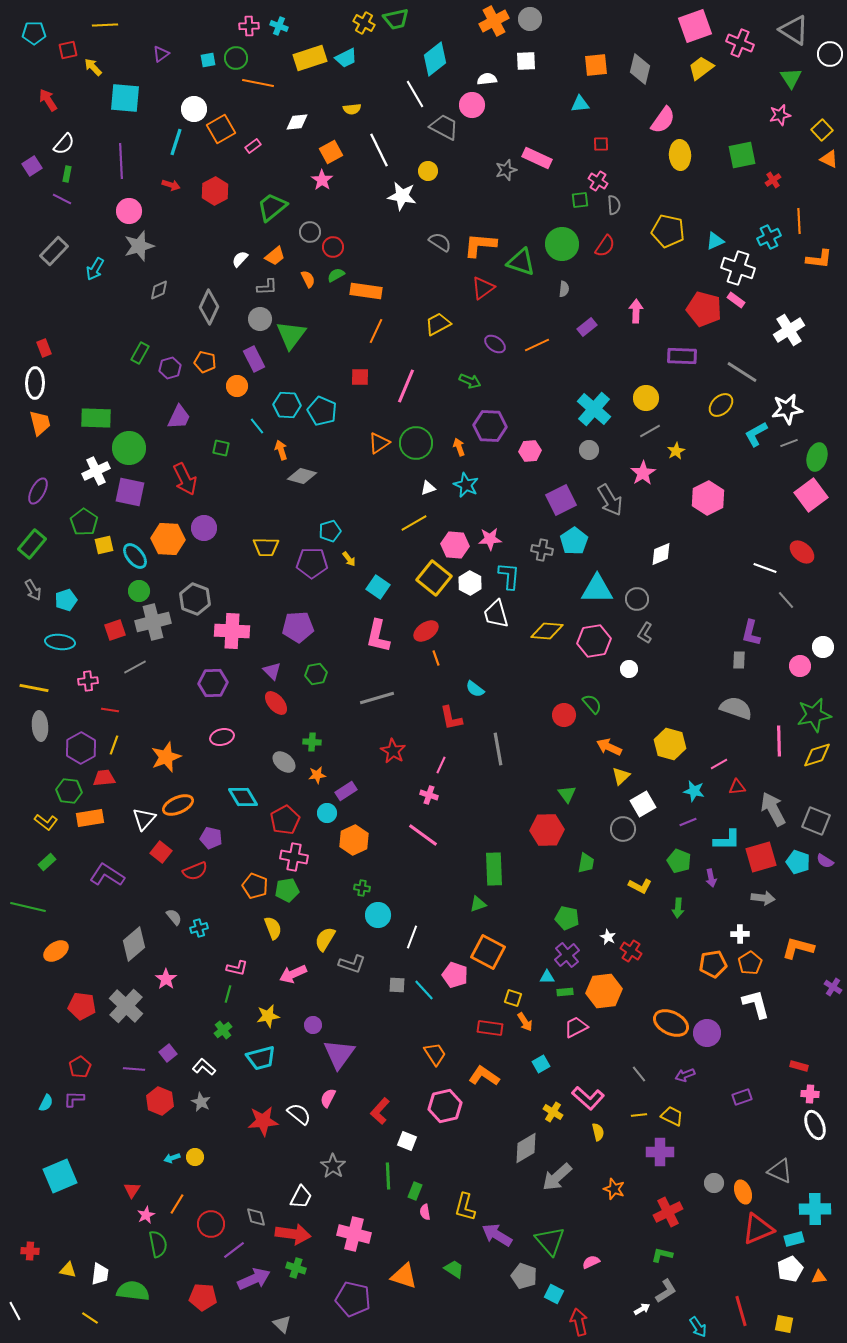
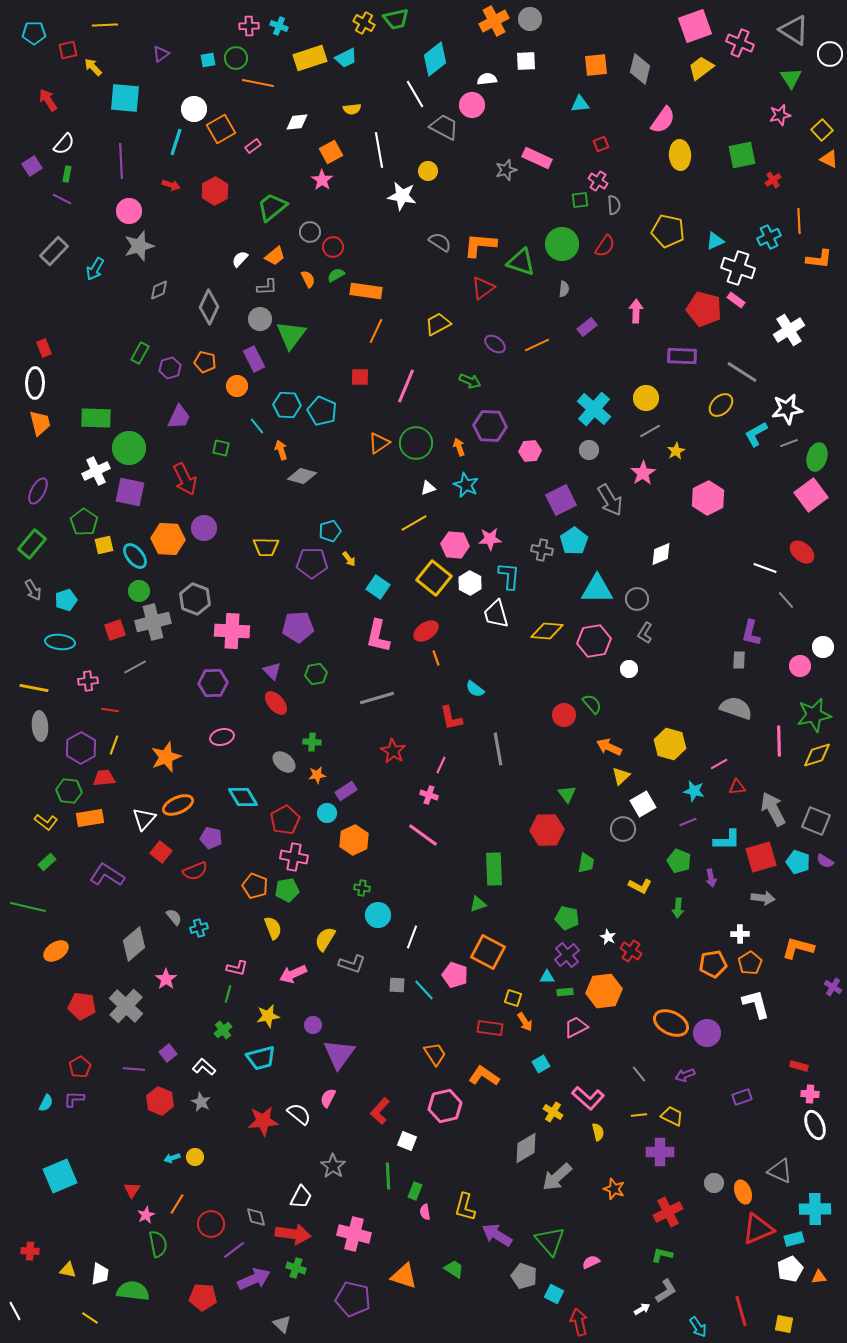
red square at (601, 144): rotated 21 degrees counterclockwise
white line at (379, 150): rotated 16 degrees clockwise
